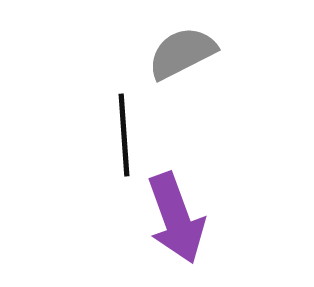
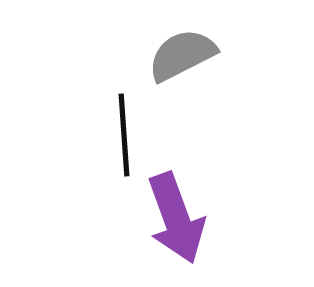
gray semicircle: moved 2 px down
